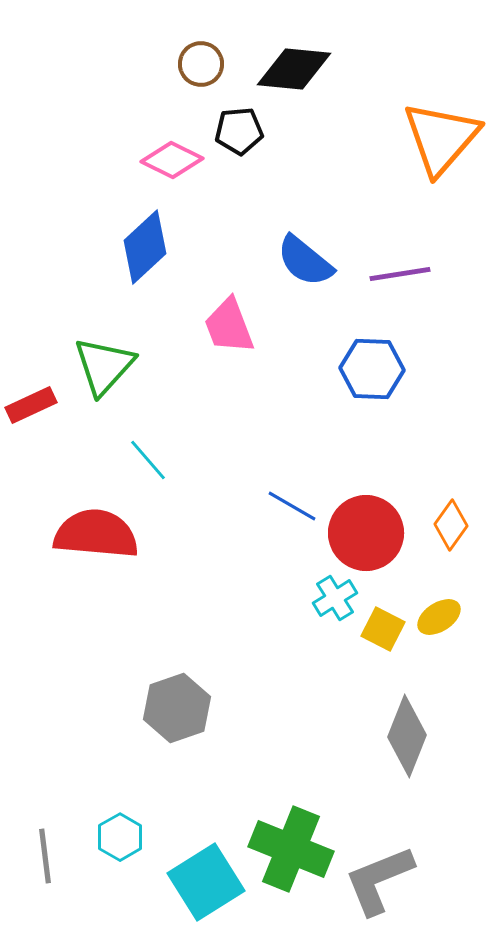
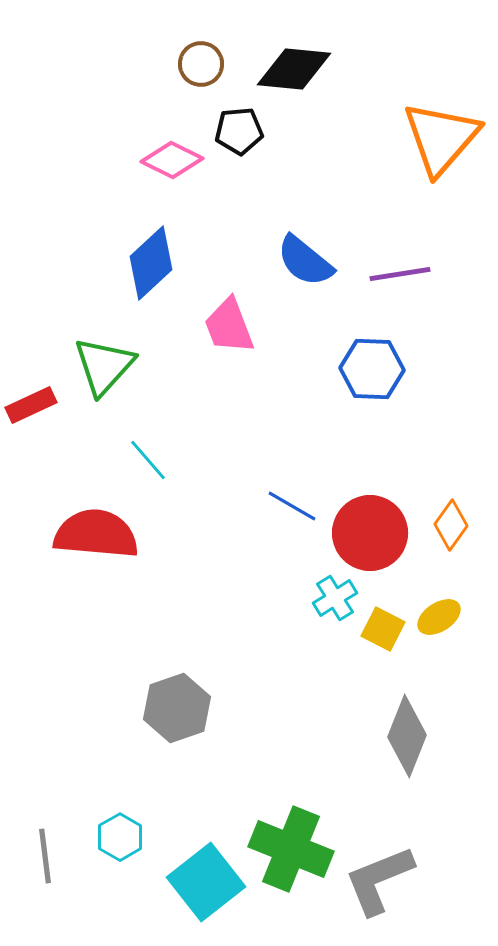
blue diamond: moved 6 px right, 16 px down
red circle: moved 4 px right
cyan square: rotated 6 degrees counterclockwise
